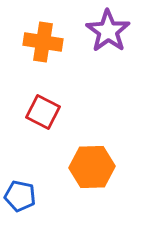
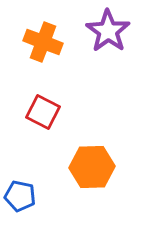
orange cross: rotated 12 degrees clockwise
